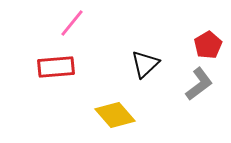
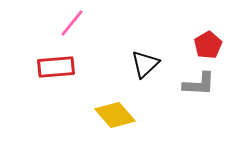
gray L-shape: rotated 40 degrees clockwise
